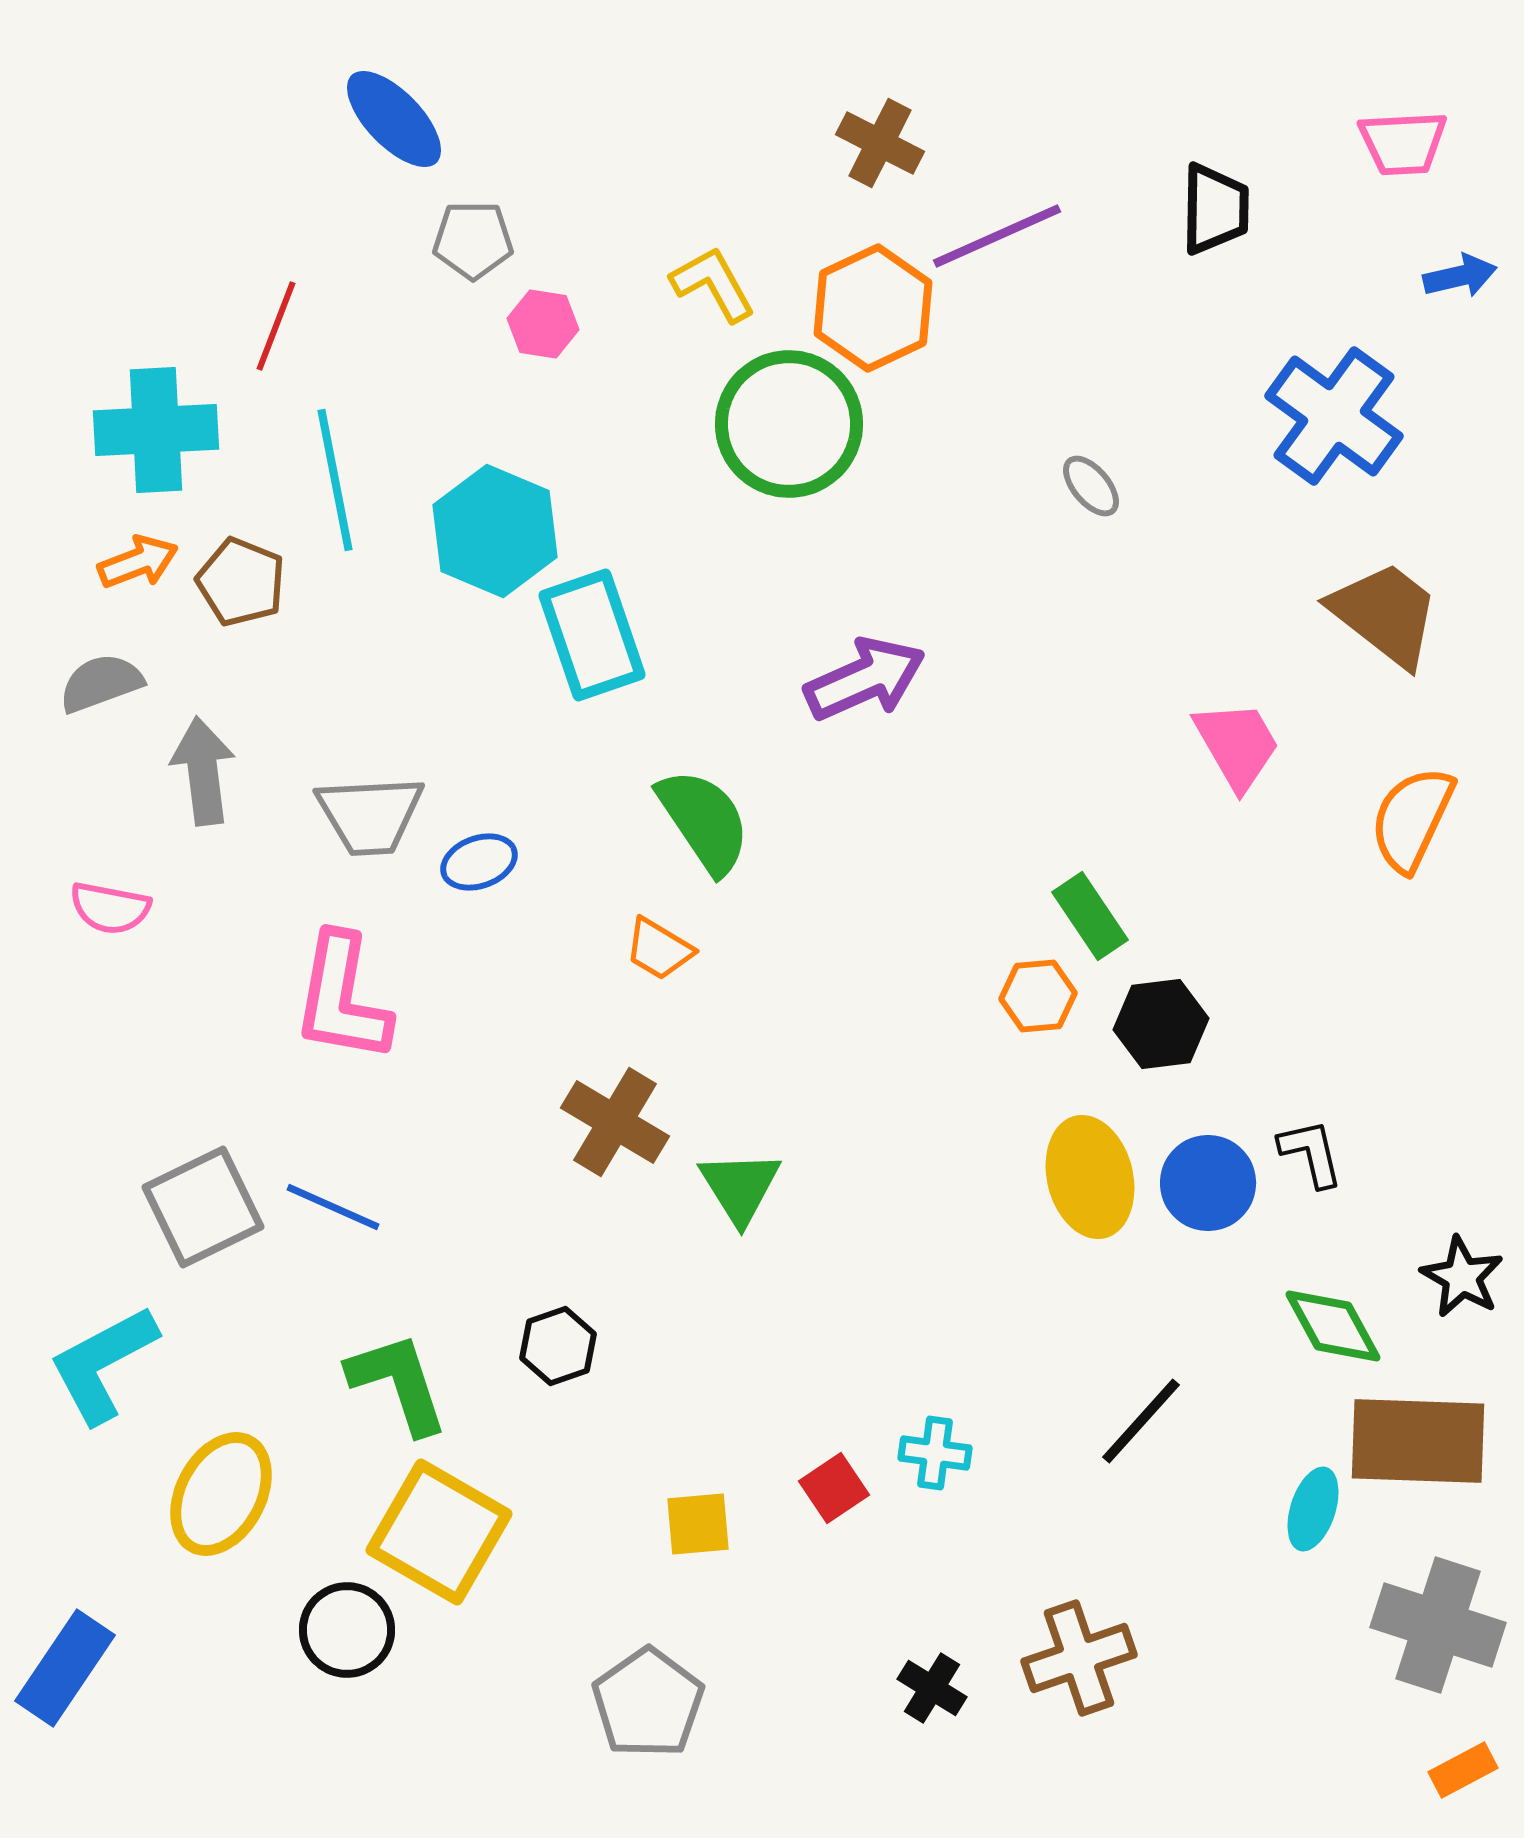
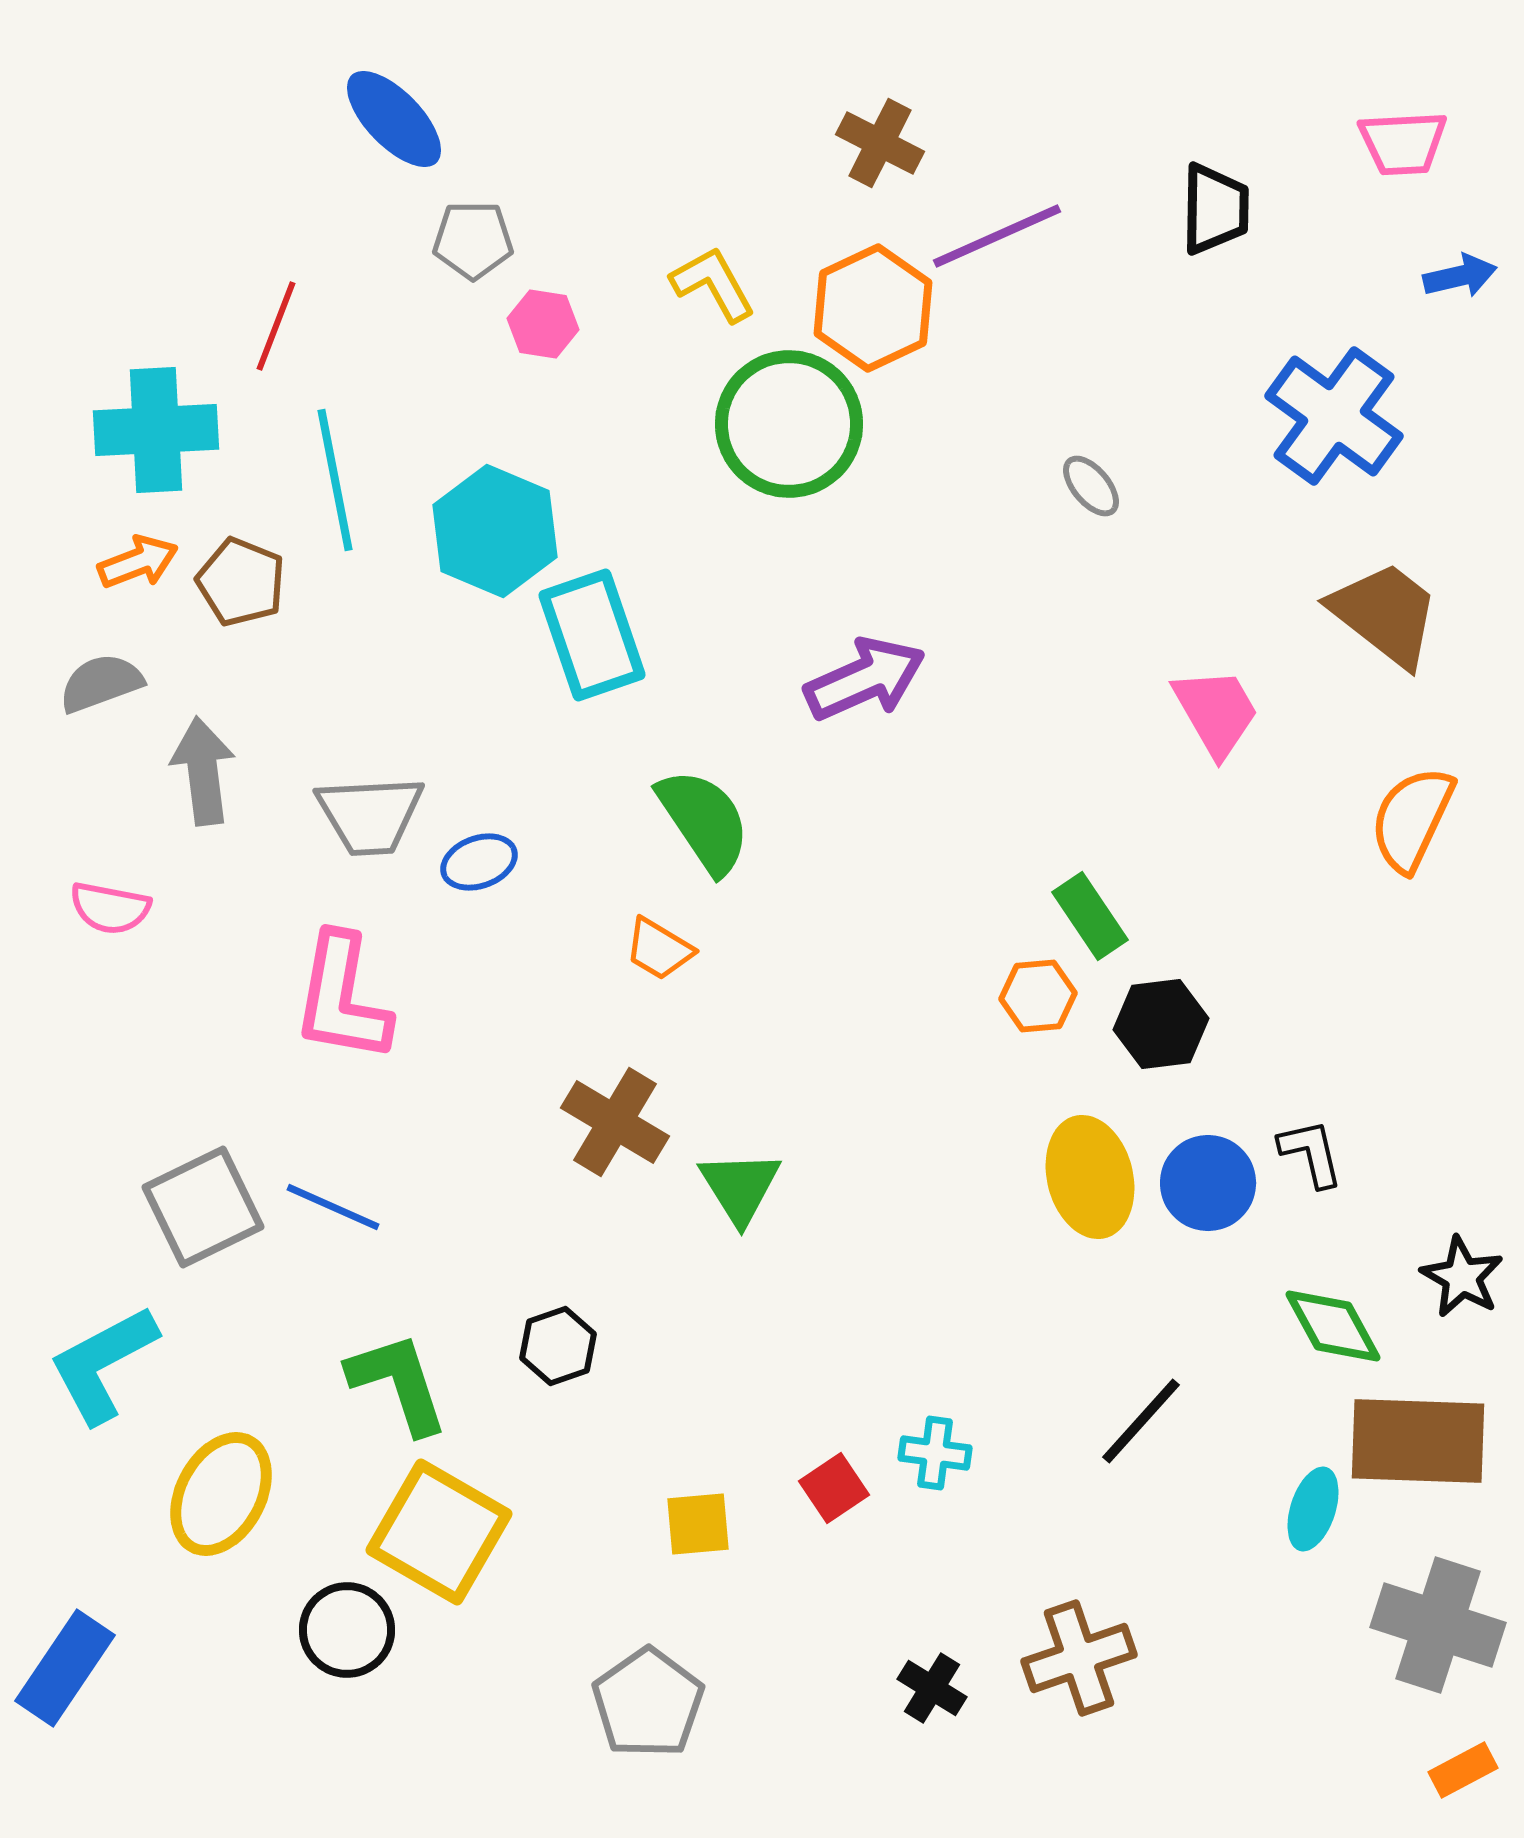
pink trapezoid at (1237, 745): moved 21 px left, 33 px up
